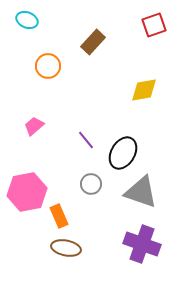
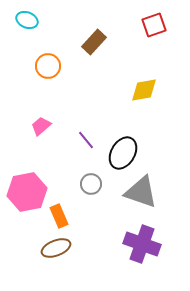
brown rectangle: moved 1 px right
pink trapezoid: moved 7 px right
brown ellipse: moved 10 px left; rotated 32 degrees counterclockwise
